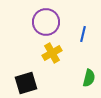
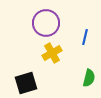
purple circle: moved 1 px down
blue line: moved 2 px right, 3 px down
